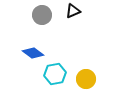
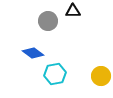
black triangle: rotated 21 degrees clockwise
gray circle: moved 6 px right, 6 px down
yellow circle: moved 15 px right, 3 px up
